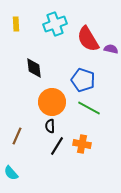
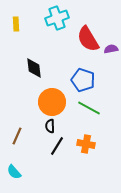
cyan cross: moved 2 px right, 6 px up
purple semicircle: rotated 24 degrees counterclockwise
orange cross: moved 4 px right
cyan semicircle: moved 3 px right, 1 px up
